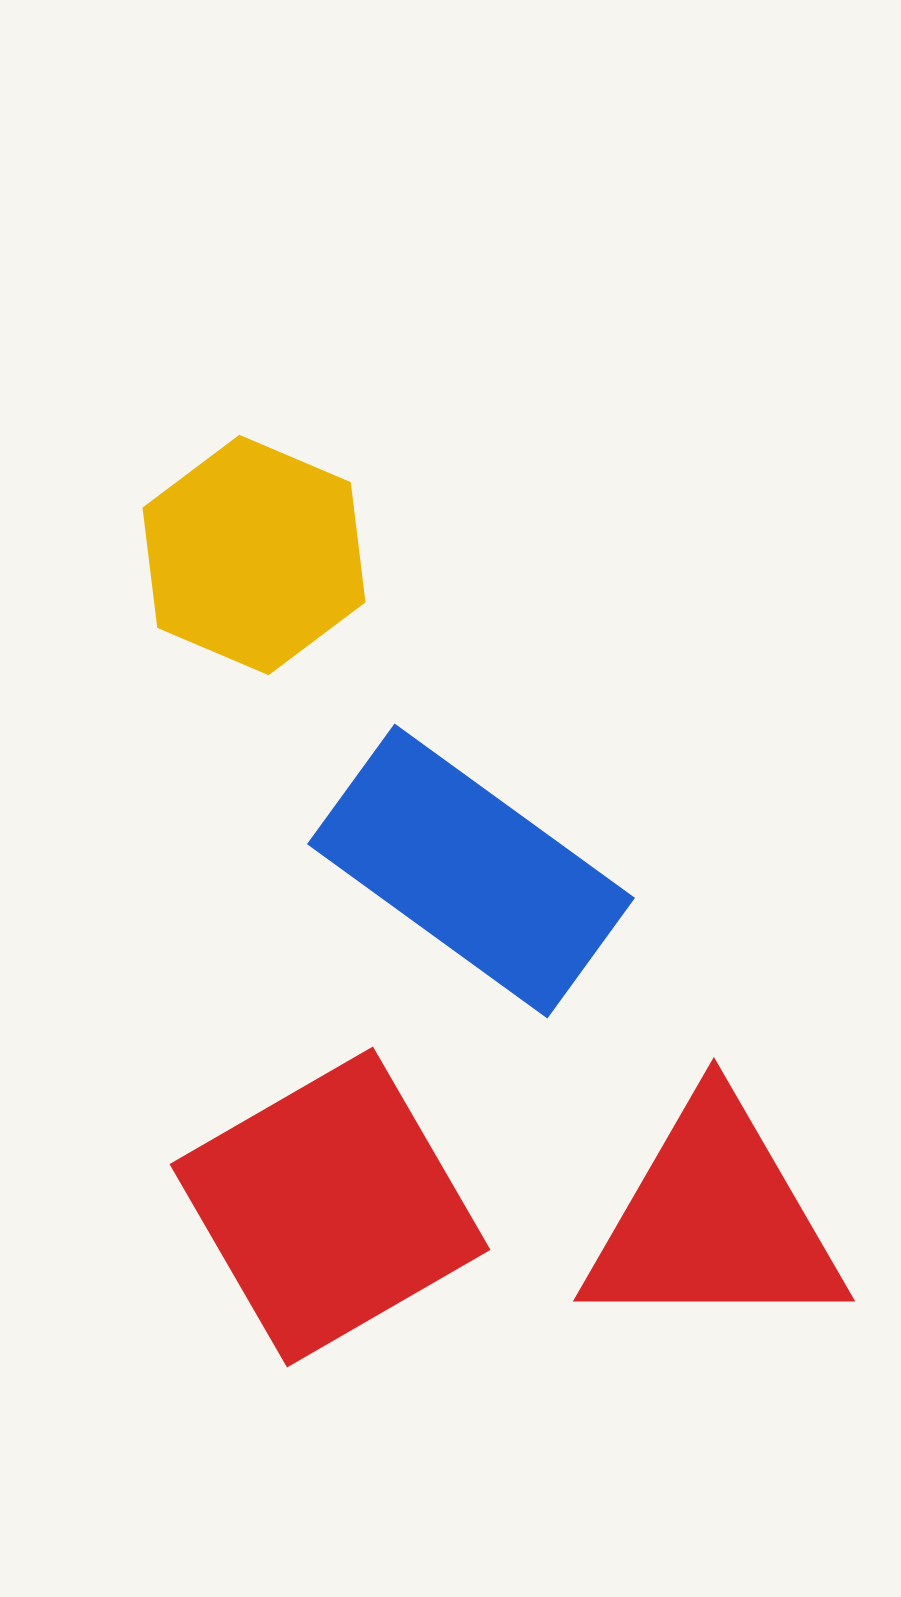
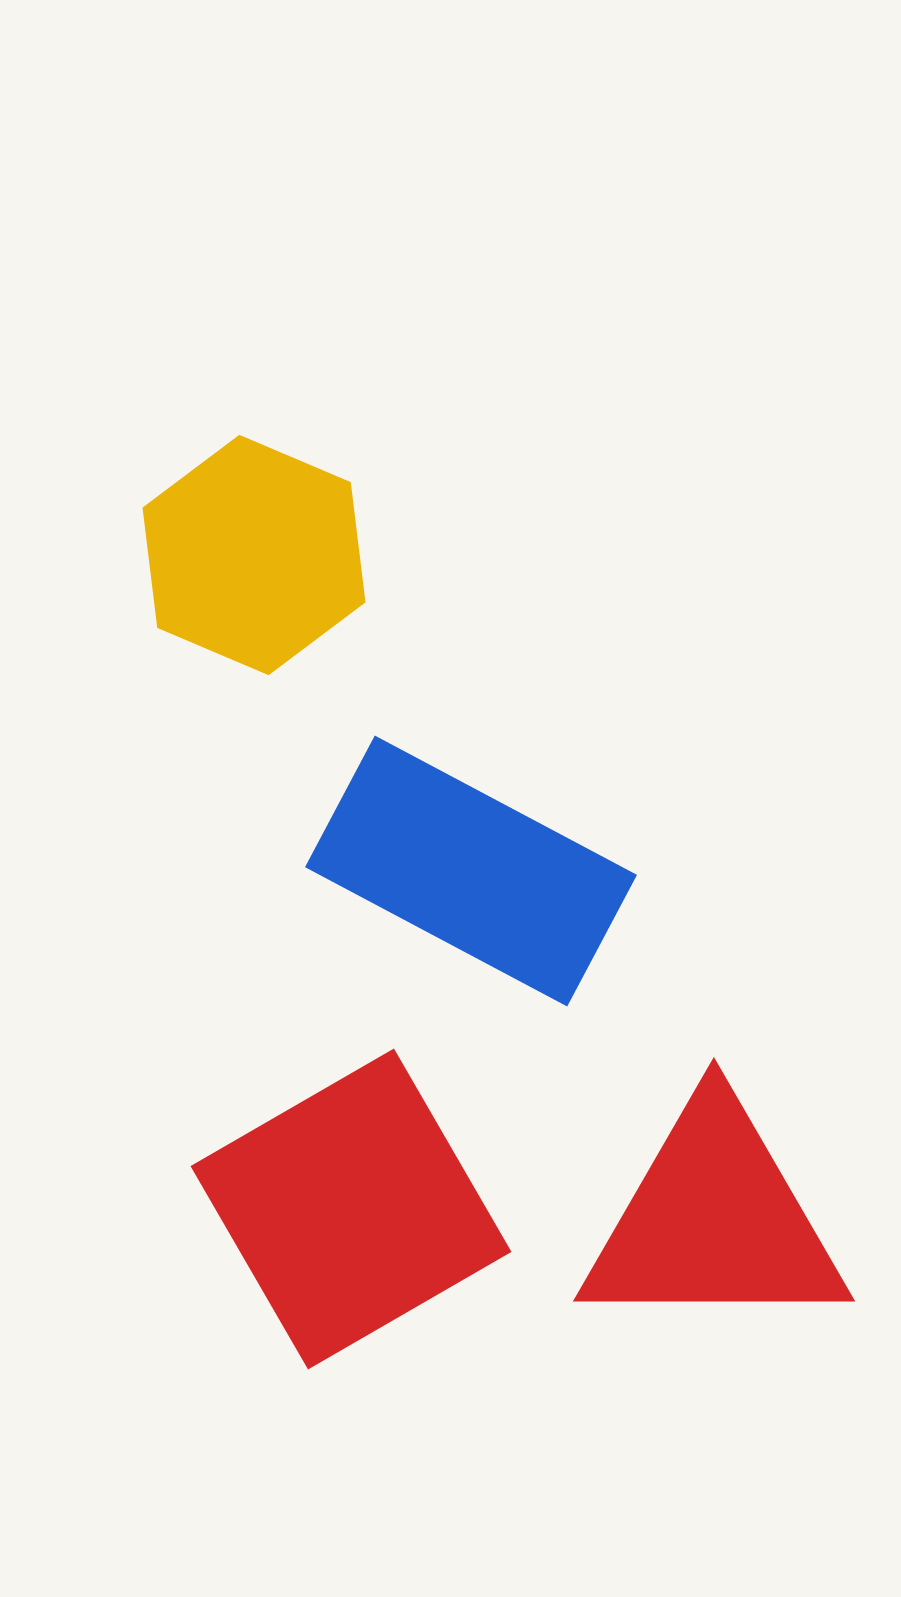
blue rectangle: rotated 8 degrees counterclockwise
red square: moved 21 px right, 2 px down
